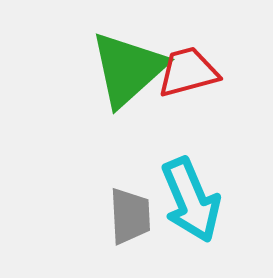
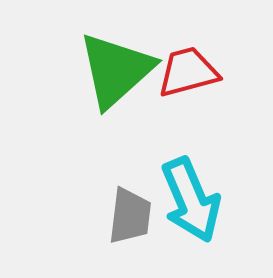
green triangle: moved 12 px left, 1 px down
gray trapezoid: rotated 10 degrees clockwise
